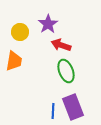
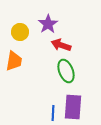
purple rectangle: rotated 25 degrees clockwise
blue line: moved 2 px down
